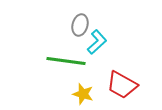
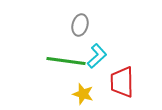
cyan L-shape: moved 14 px down
red trapezoid: moved 3 px up; rotated 60 degrees clockwise
